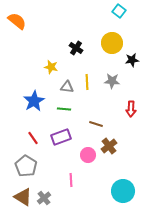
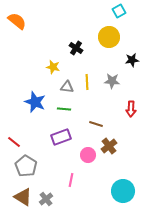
cyan square: rotated 24 degrees clockwise
yellow circle: moved 3 px left, 6 px up
yellow star: moved 2 px right
blue star: moved 1 px right, 1 px down; rotated 20 degrees counterclockwise
red line: moved 19 px left, 4 px down; rotated 16 degrees counterclockwise
pink line: rotated 16 degrees clockwise
gray cross: moved 2 px right, 1 px down
